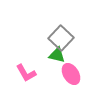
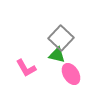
pink L-shape: moved 5 px up
